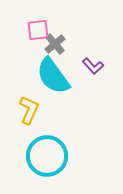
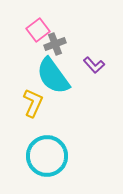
pink square: rotated 30 degrees counterclockwise
gray cross: rotated 20 degrees clockwise
purple L-shape: moved 1 px right, 1 px up
yellow L-shape: moved 4 px right, 7 px up
